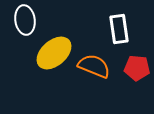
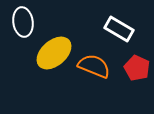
white ellipse: moved 2 px left, 2 px down
white rectangle: rotated 52 degrees counterclockwise
red pentagon: rotated 20 degrees clockwise
